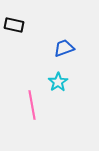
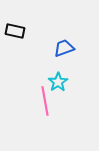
black rectangle: moved 1 px right, 6 px down
pink line: moved 13 px right, 4 px up
